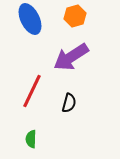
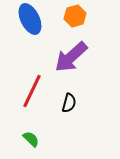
purple arrow: rotated 9 degrees counterclockwise
green semicircle: rotated 132 degrees clockwise
